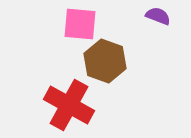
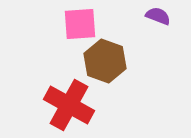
pink square: rotated 9 degrees counterclockwise
